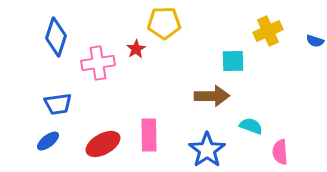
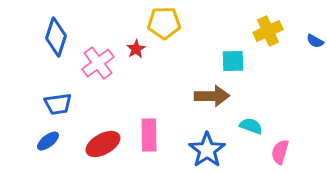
blue semicircle: rotated 12 degrees clockwise
pink cross: rotated 28 degrees counterclockwise
pink semicircle: rotated 20 degrees clockwise
